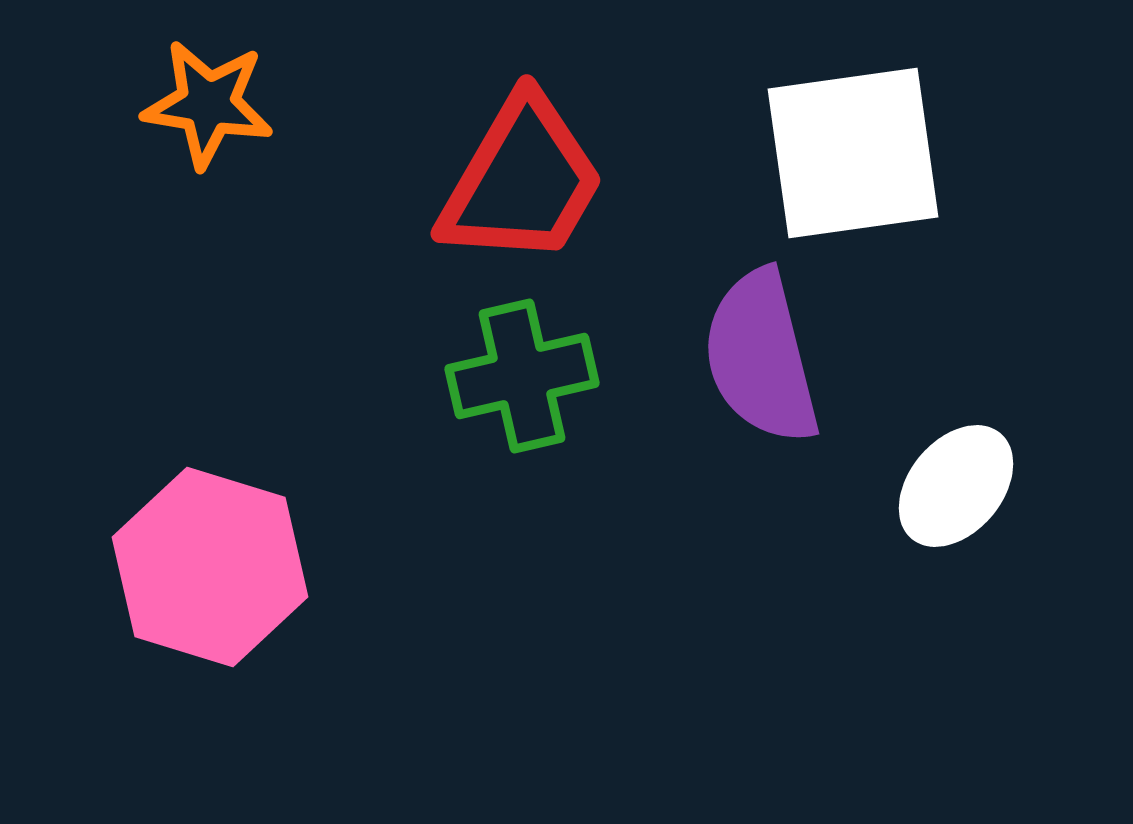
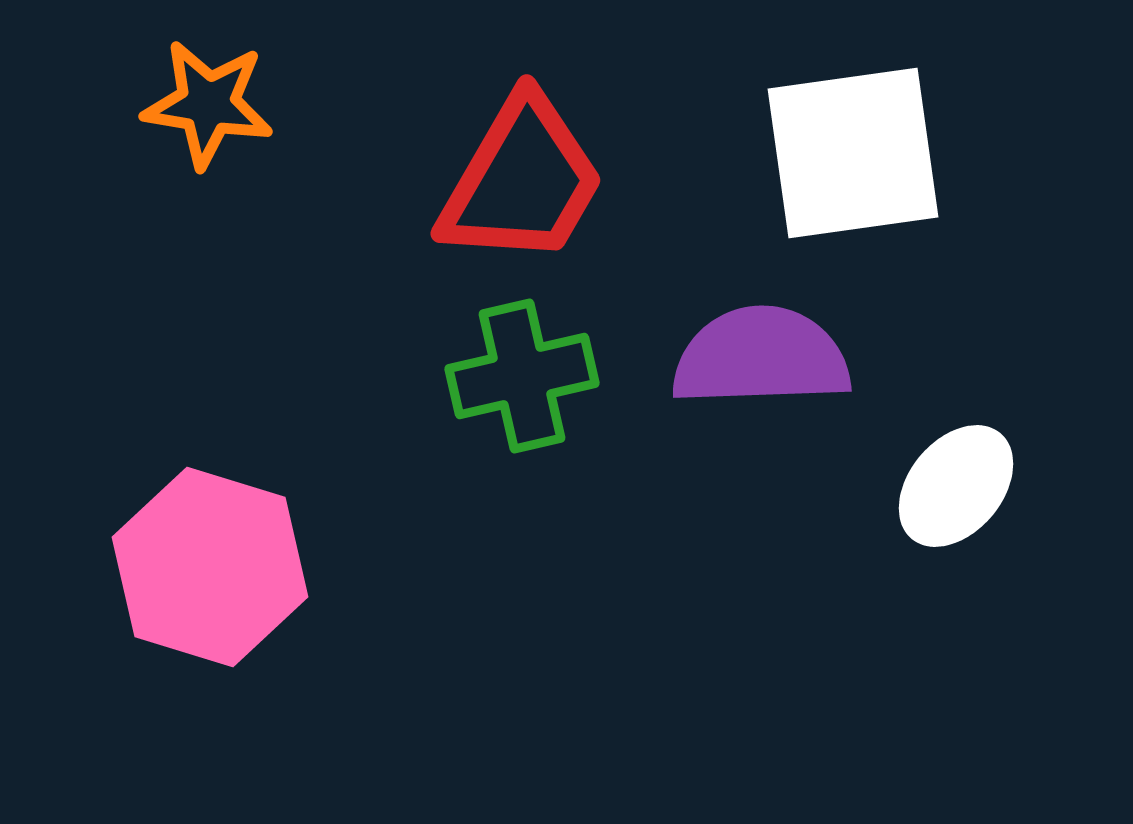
purple semicircle: rotated 102 degrees clockwise
